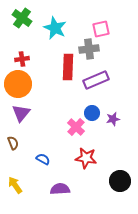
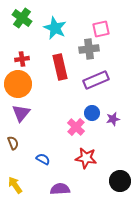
red rectangle: moved 8 px left; rotated 15 degrees counterclockwise
